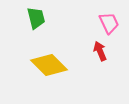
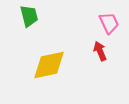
green trapezoid: moved 7 px left, 2 px up
yellow diamond: rotated 57 degrees counterclockwise
